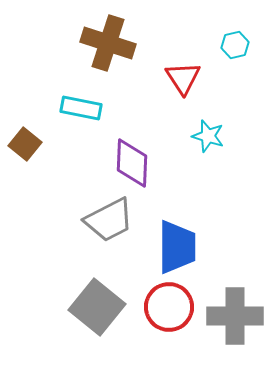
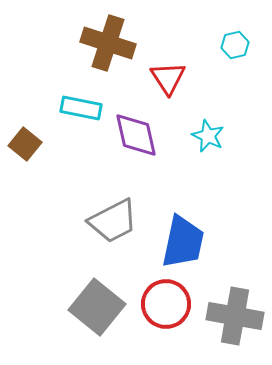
red triangle: moved 15 px left
cyan star: rotated 8 degrees clockwise
purple diamond: moved 4 px right, 28 px up; rotated 15 degrees counterclockwise
gray trapezoid: moved 4 px right, 1 px down
blue trapezoid: moved 6 px right, 5 px up; rotated 12 degrees clockwise
red circle: moved 3 px left, 3 px up
gray cross: rotated 10 degrees clockwise
